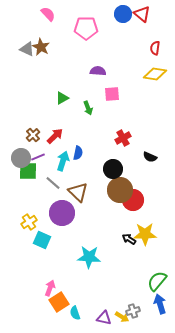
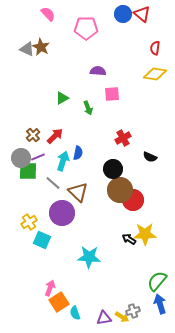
purple triangle: rotated 21 degrees counterclockwise
